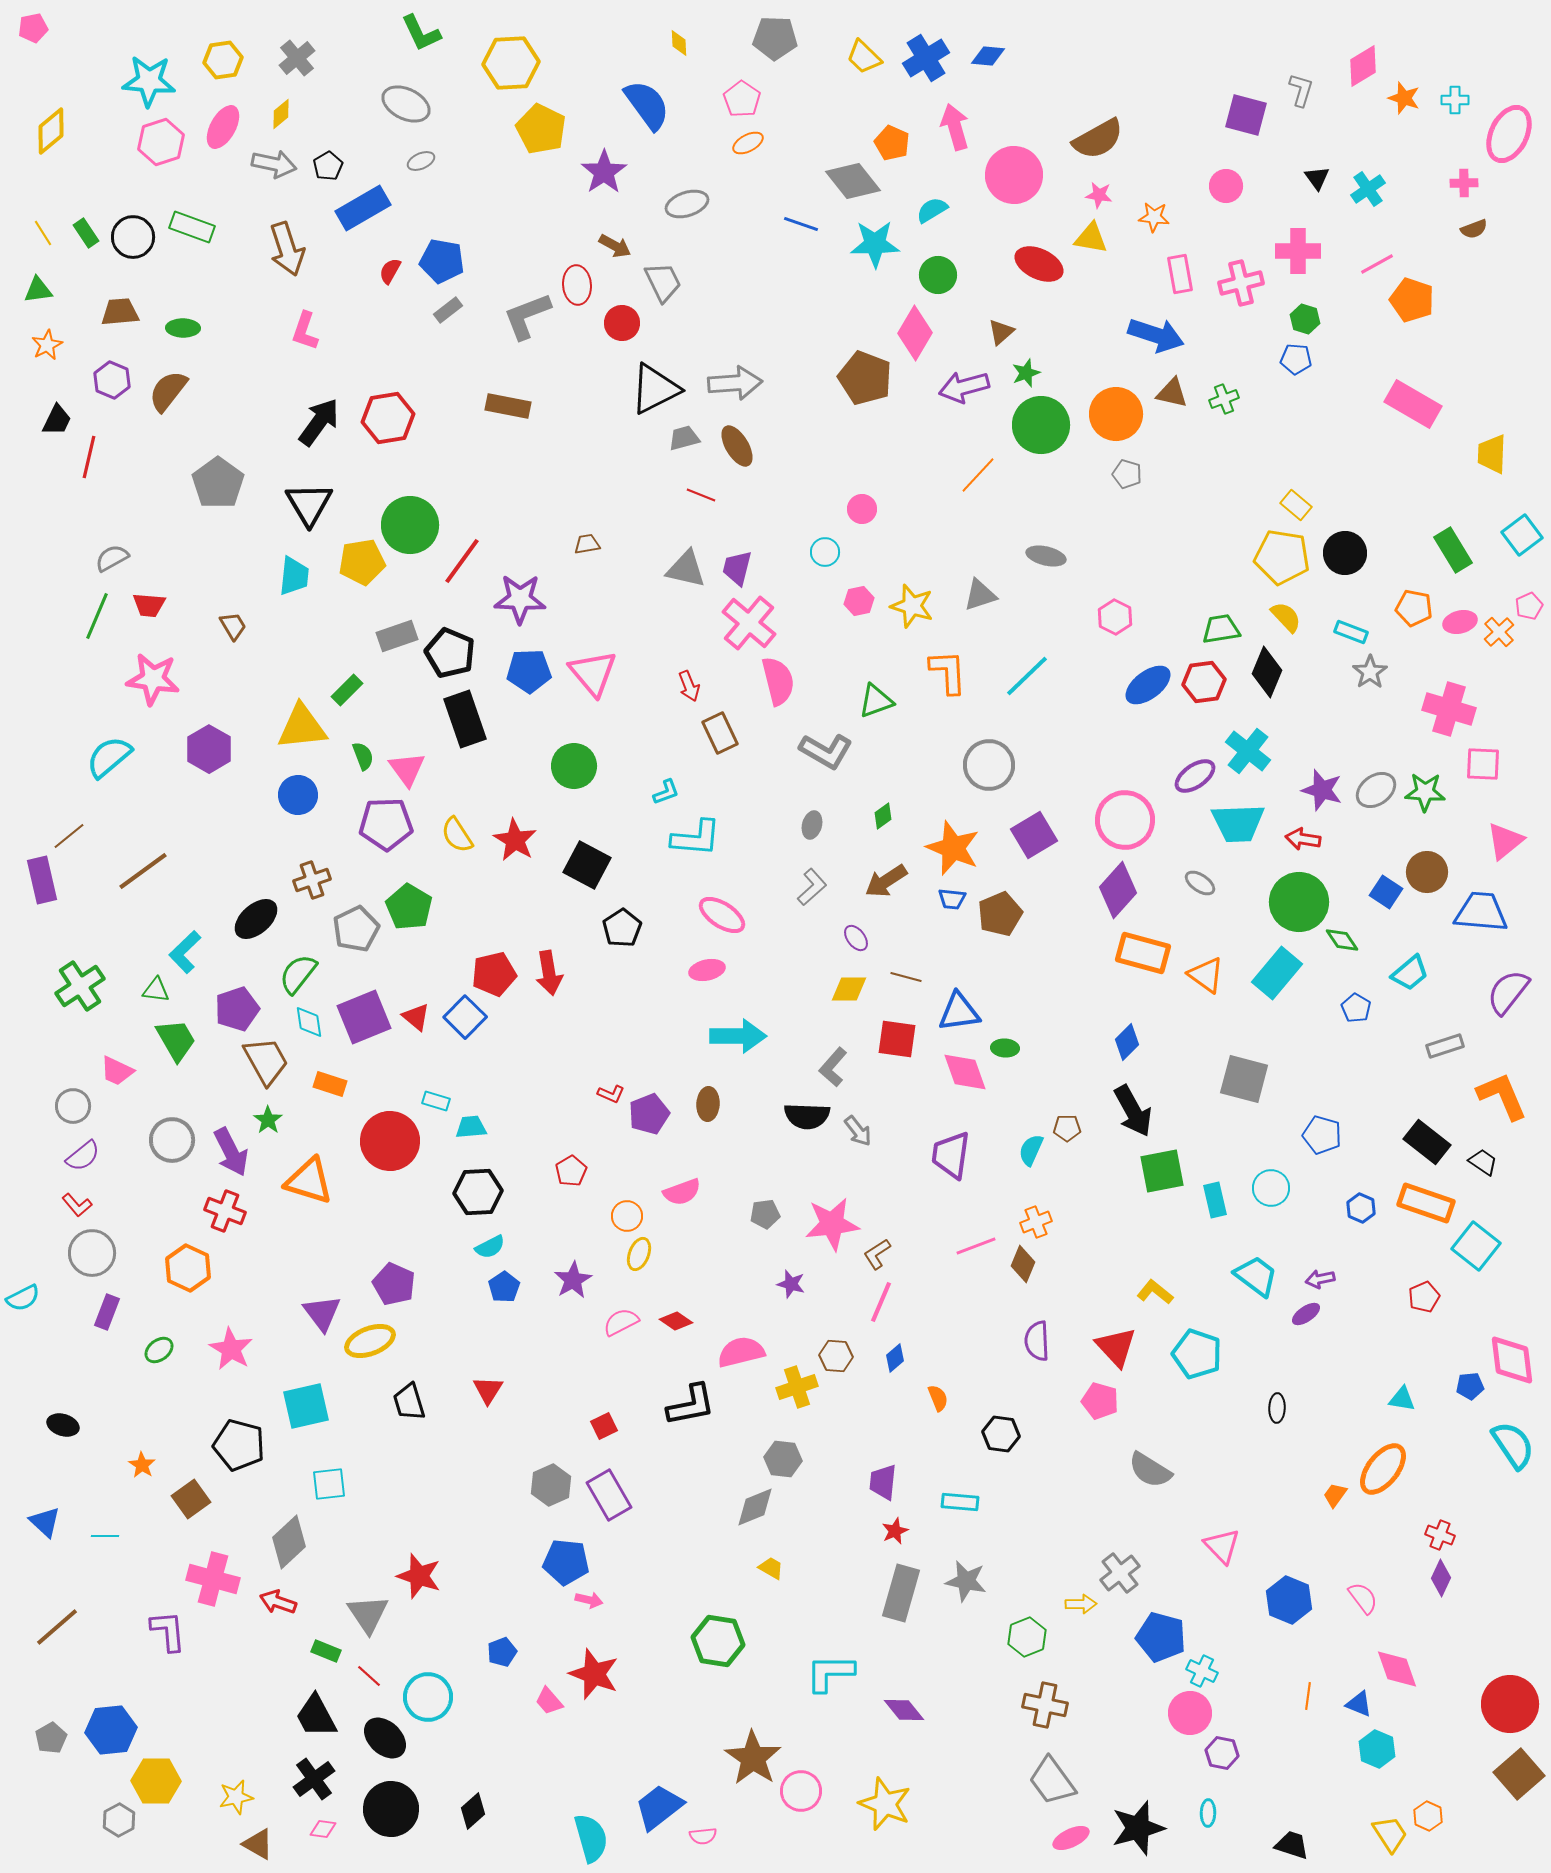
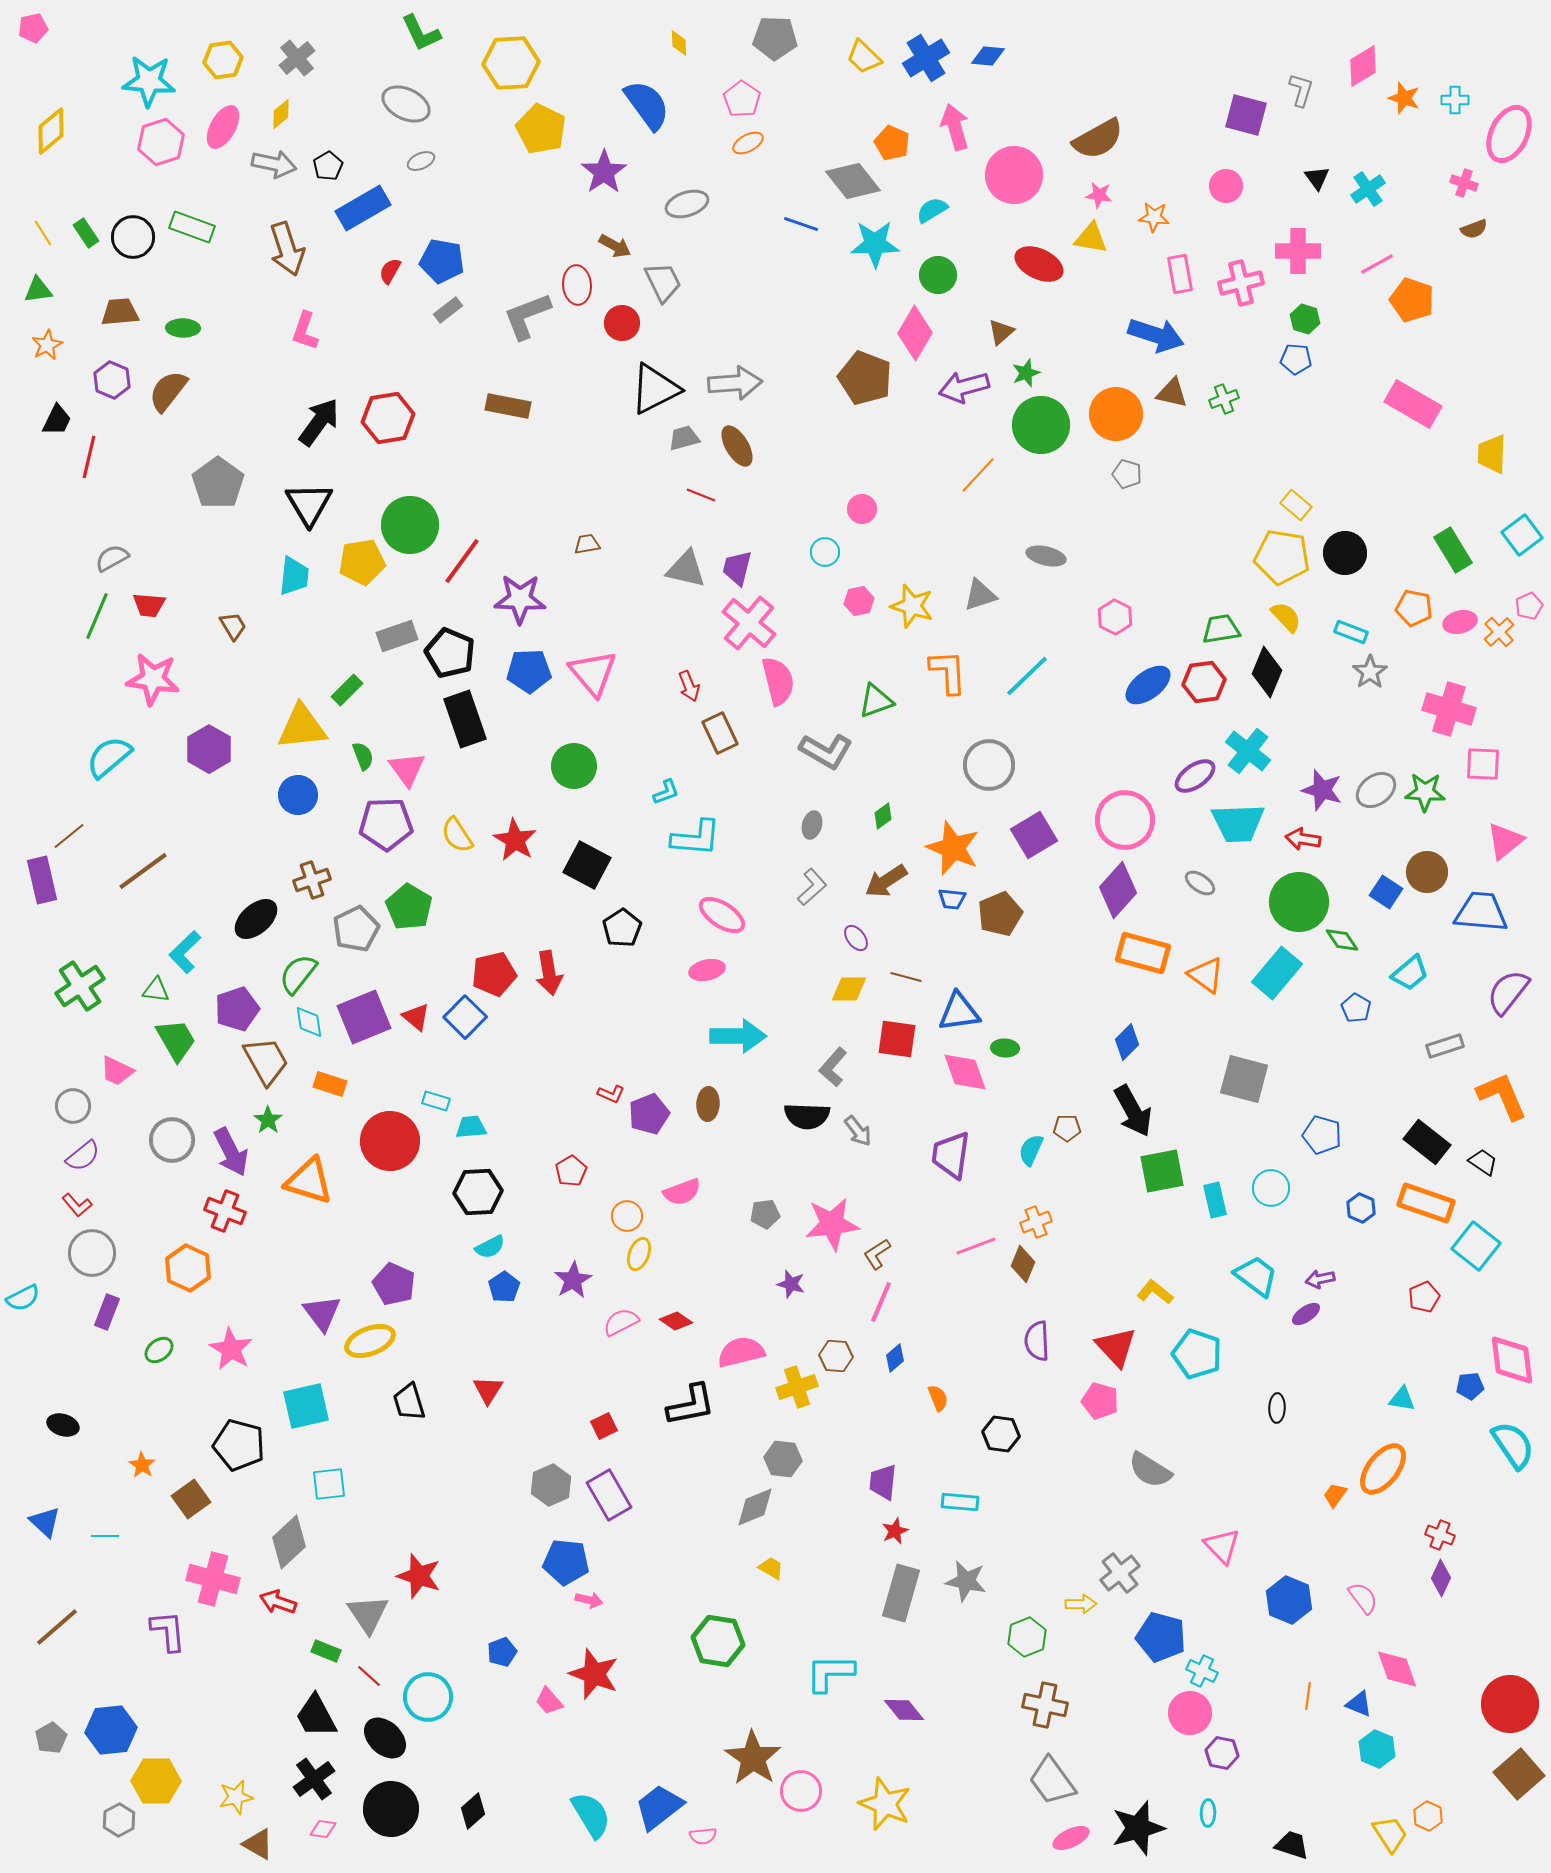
pink cross at (1464, 183): rotated 20 degrees clockwise
cyan semicircle at (591, 1838): moved 23 px up; rotated 15 degrees counterclockwise
